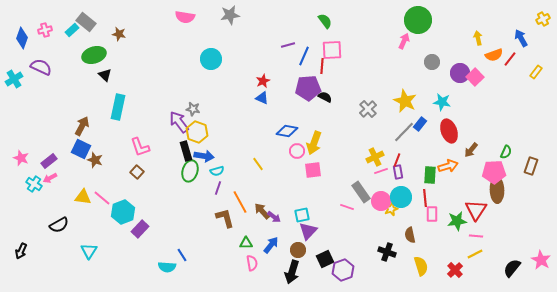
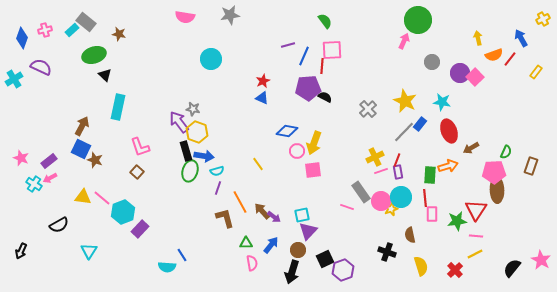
brown arrow at (471, 150): moved 2 px up; rotated 21 degrees clockwise
